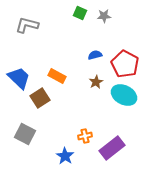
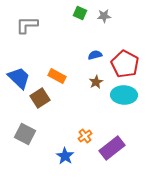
gray L-shape: rotated 15 degrees counterclockwise
cyan ellipse: rotated 25 degrees counterclockwise
orange cross: rotated 24 degrees counterclockwise
